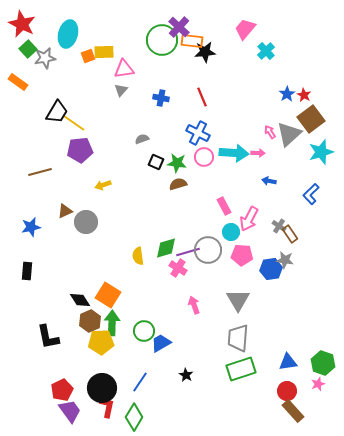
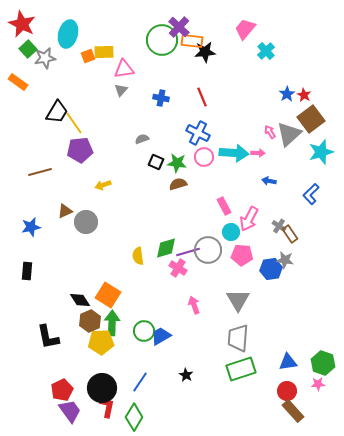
yellow line at (74, 123): rotated 20 degrees clockwise
blue trapezoid at (161, 343): moved 7 px up
pink star at (318, 384): rotated 16 degrees clockwise
